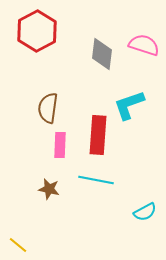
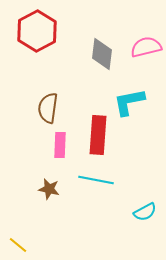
pink semicircle: moved 2 px right, 2 px down; rotated 32 degrees counterclockwise
cyan L-shape: moved 3 px up; rotated 8 degrees clockwise
